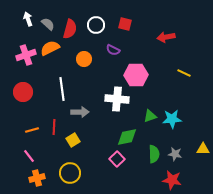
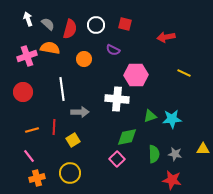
orange semicircle: rotated 36 degrees clockwise
pink cross: moved 1 px right, 1 px down
